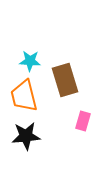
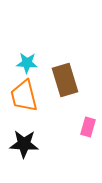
cyan star: moved 3 px left, 2 px down
pink rectangle: moved 5 px right, 6 px down
black star: moved 2 px left, 8 px down; rotated 8 degrees clockwise
